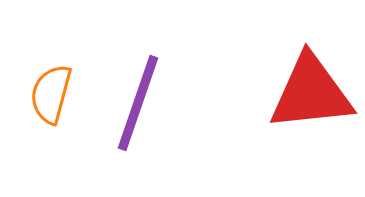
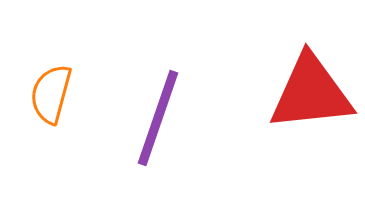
purple line: moved 20 px right, 15 px down
